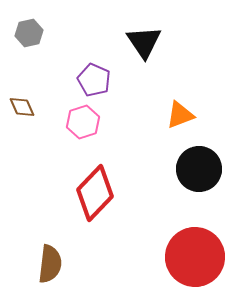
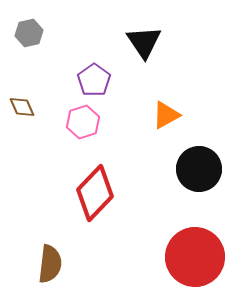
purple pentagon: rotated 12 degrees clockwise
orange triangle: moved 14 px left; rotated 8 degrees counterclockwise
